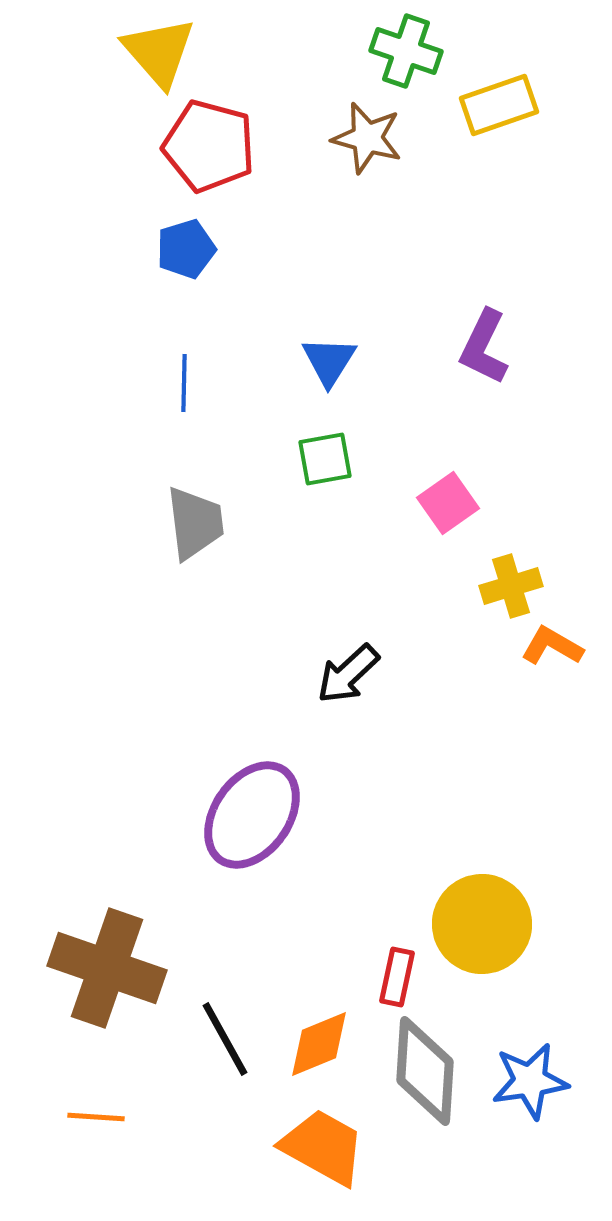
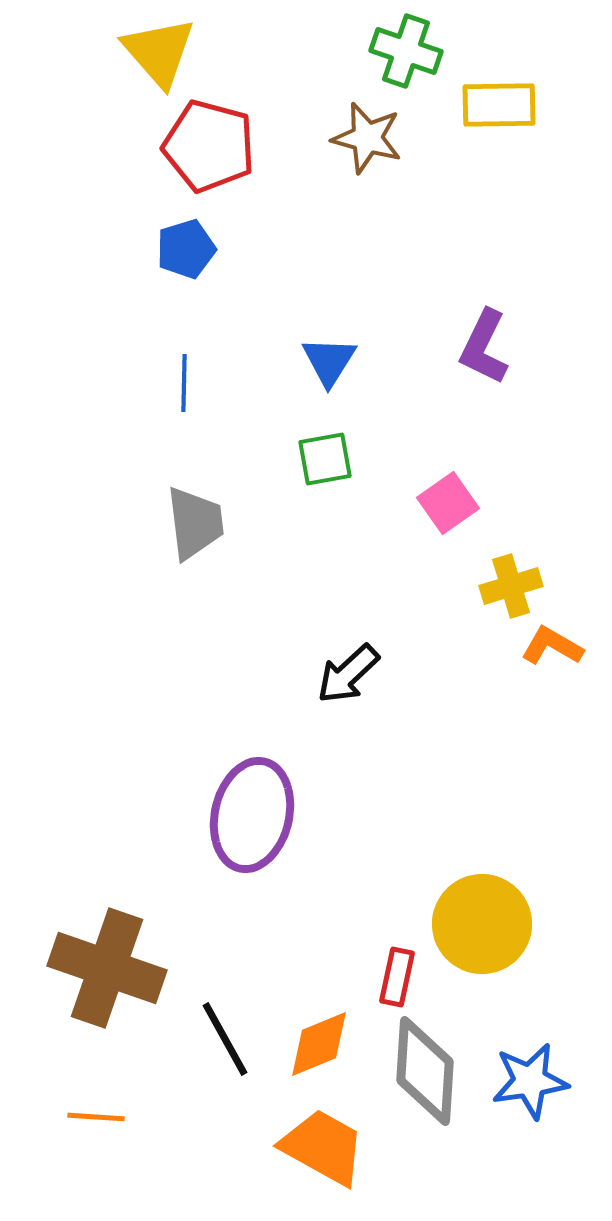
yellow rectangle: rotated 18 degrees clockwise
purple ellipse: rotated 22 degrees counterclockwise
